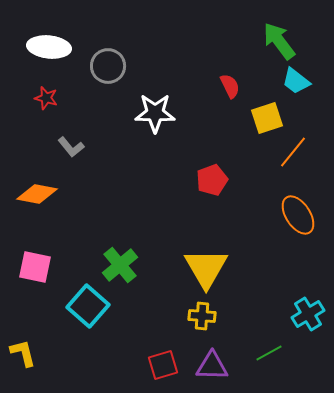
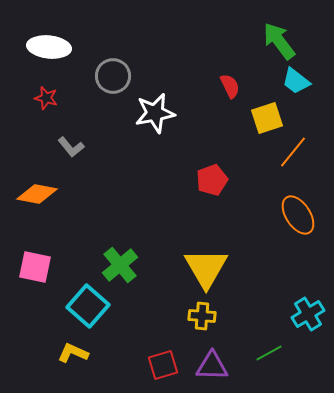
gray circle: moved 5 px right, 10 px down
white star: rotated 12 degrees counterclockwise
yellow L-shape: moved 50 px right; rotated 52 degrees counterclockwise
